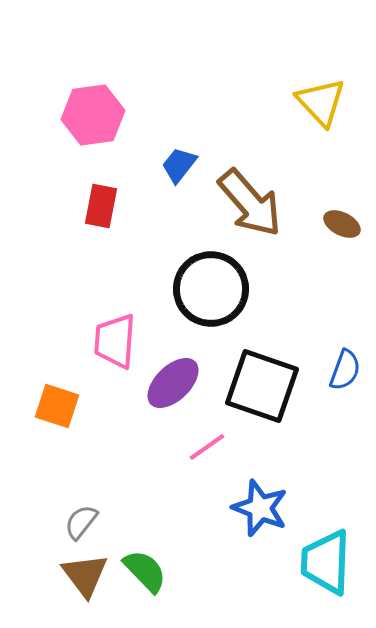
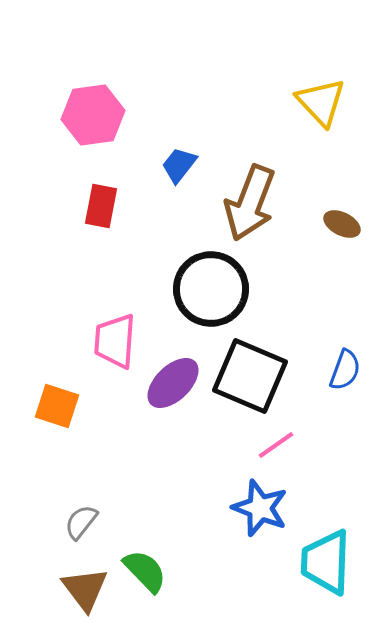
brown arrow: rotated 62 degrees clockwise
black square: moved 12 px left, 10 px up; rotated 4 degrees clockwise
pink line: moved 69 px right, 2 px up
brown triangle: moved 14 px down
